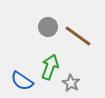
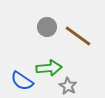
gray circle: moved 1 px left
green arrow: moved 1 px left, 1 px down; rotated 65 degrees clockwise
gray star: moved 3 px left, 3 px down
